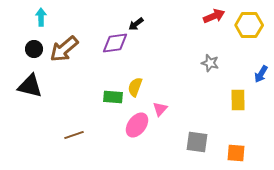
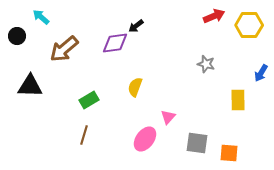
cyan arrow: rotated 48 degrees counterclockwise
black arrow: moved 2 px down
black circle: moved 17 px left, 13 px up
gray star: moved 4 px left, 1 px down
blue arrow: moved 1 px up
black triangle: rotated 12 degrees counterclockwise
green rectangle: moved 24 px left, 3 px down; rotated 36 degrees counterclockwise
pink triangle: moved 8 px right, 8 px down
pink ellipse: moved 8 px right, 14 px down
brown line: moved 10 px right; rotated 54 degrees counterclockwise
gray square: moved 1 px down
orange square: moved 7 px left
